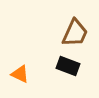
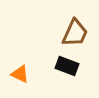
black rectangle: moved 1 px left
